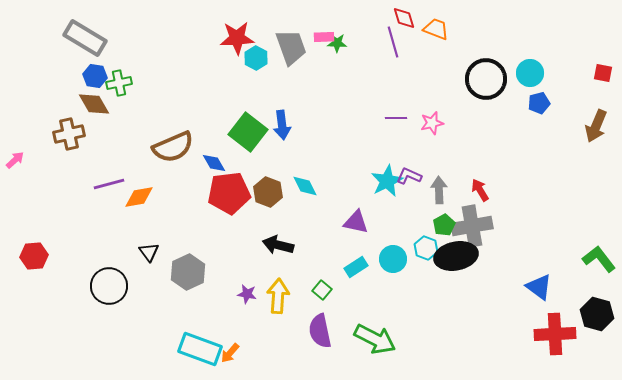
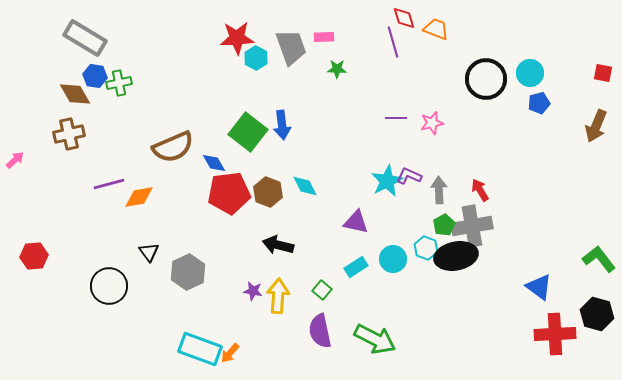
green star at (337, 43): moved 26 px down
brown diamond at (94, 104): moved 19 px left, 10 px up
purple star at (247, 294): moved 6 px right, 3 px up
